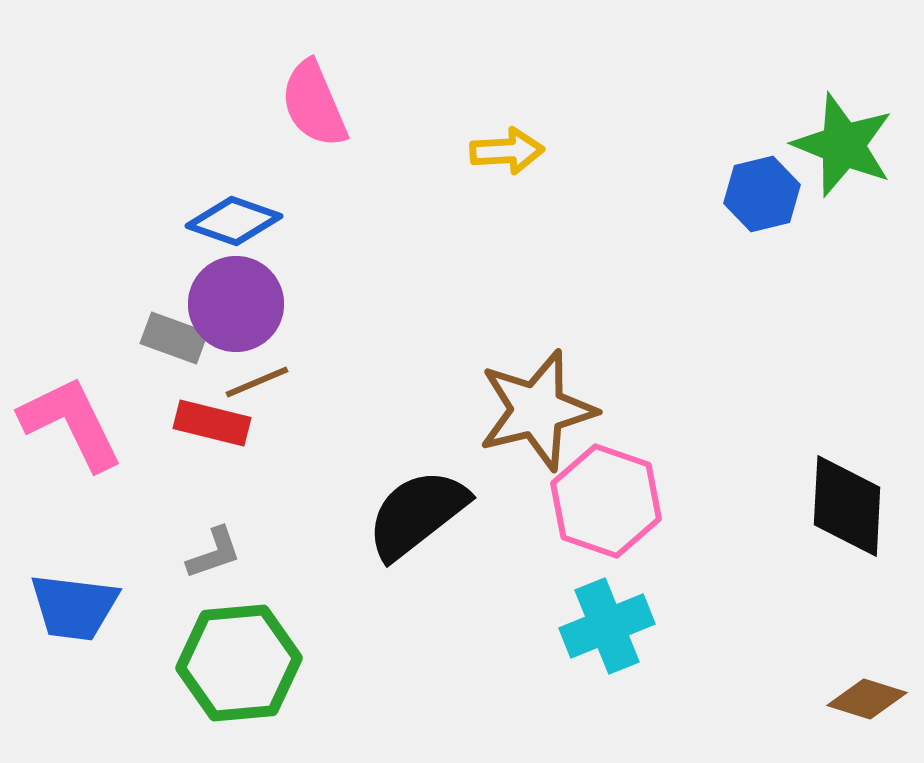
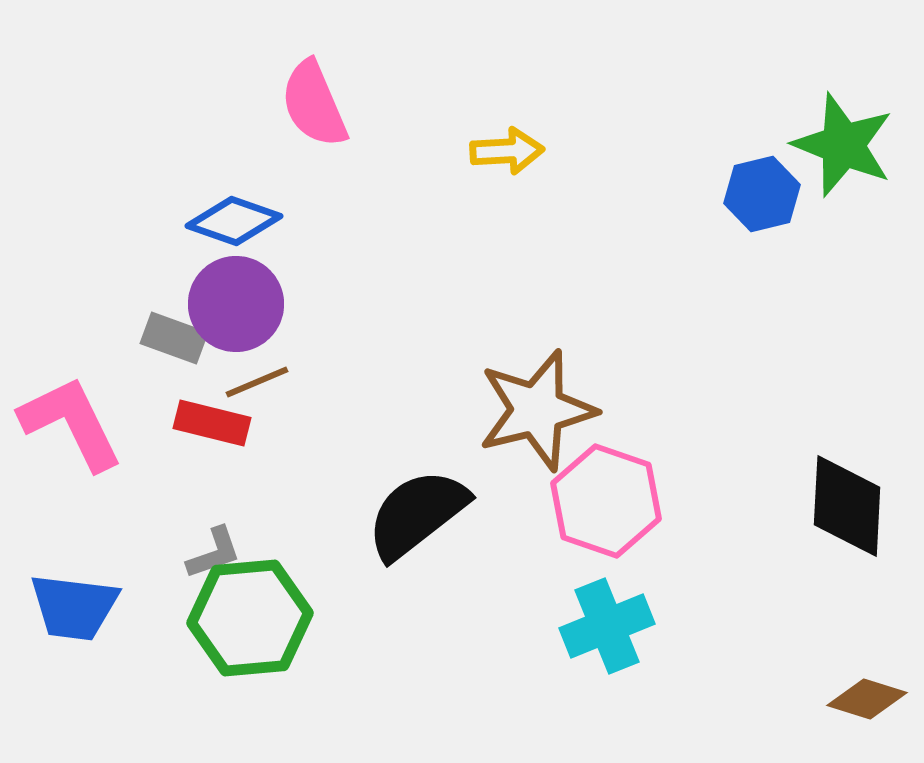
green hexagon: moved 11 px right, 45 px up
